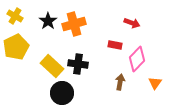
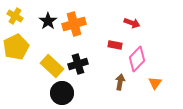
black cross: rotated 24 degrees counterclockwise
